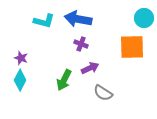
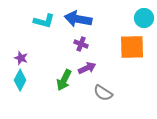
purple arrow: moved 3 px left
